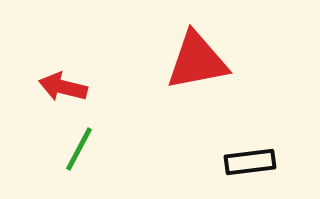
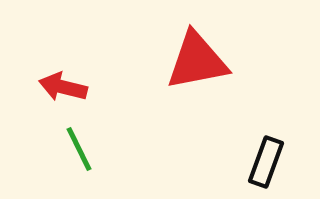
green line: rotated 54 degrees counterclockwise
black rectangle: moved 16 px right; rotated 63 degrees counterclockwise
